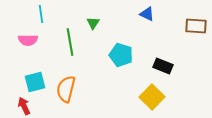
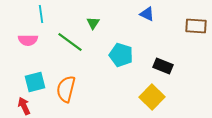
green line: rotated 44 degrees counterclockwise
